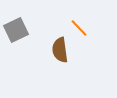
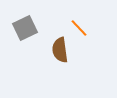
gray square: moved 9 px right, 2 px up
